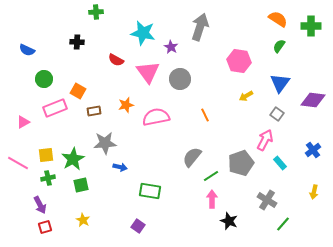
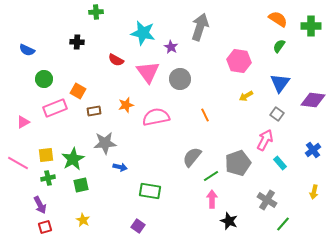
gray pentagon at (241, 163): moved 3 px left
